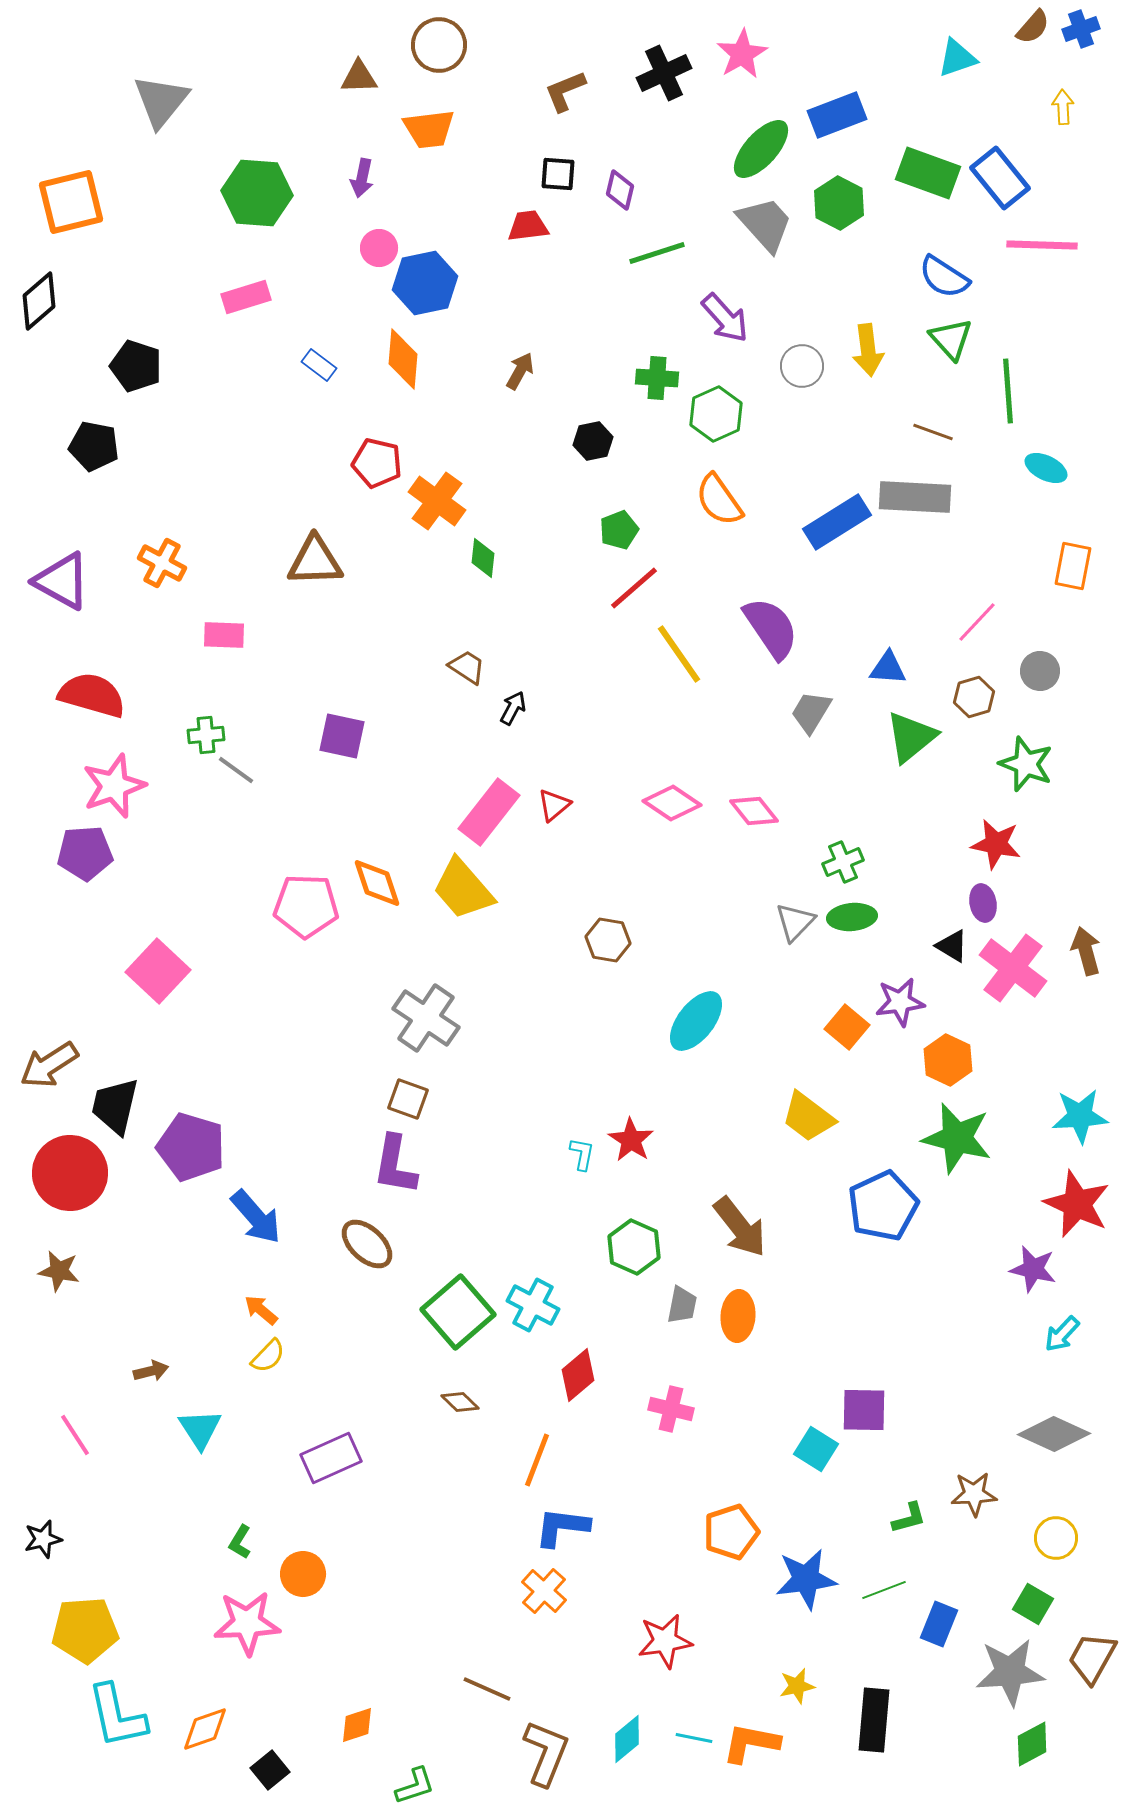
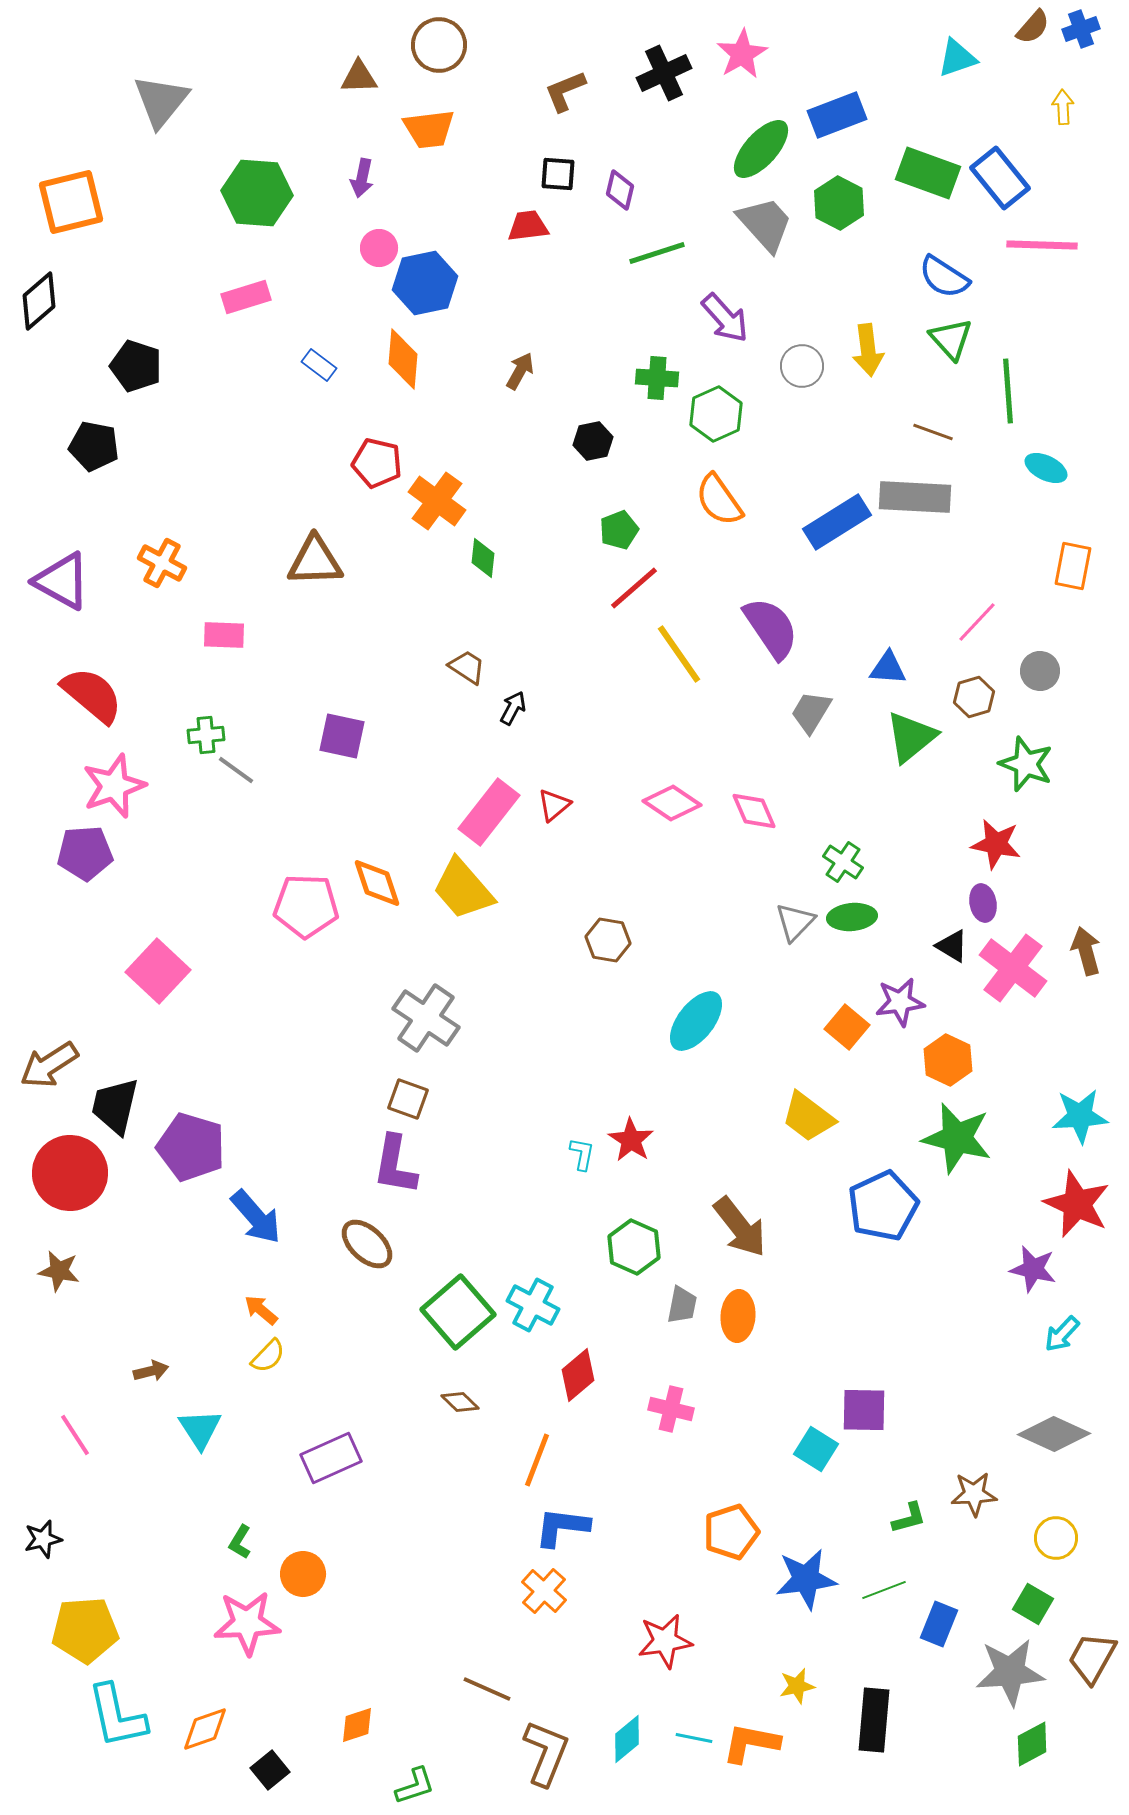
red semicircle at (92, 695): rotated 24 degrees clockwise
pink diamond at (754, 811): rotated 15 degrees clockwise
green cross at (843, 862): rotated 33 degrees counterclockwise
